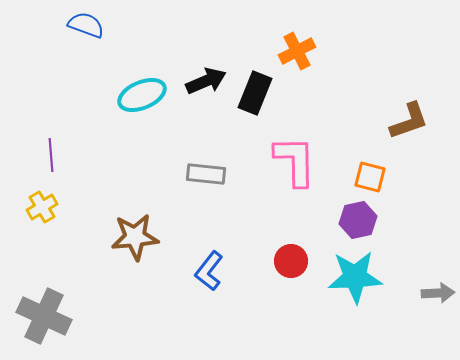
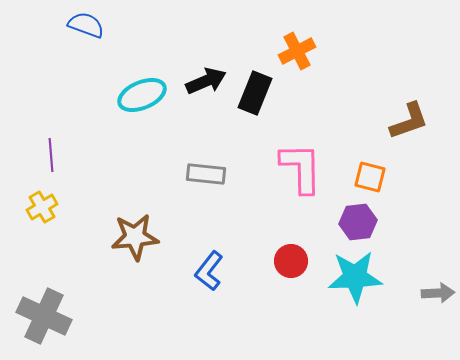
pink L-shape: moved 6 px right, 7 px down
purple hexagon: moved 2 px down; rotated 6 degrees clockwise
